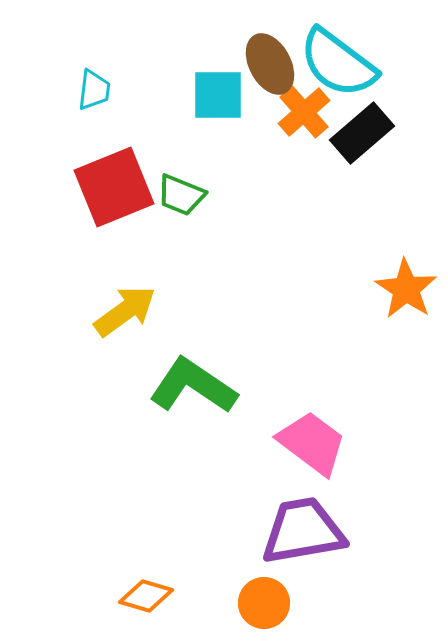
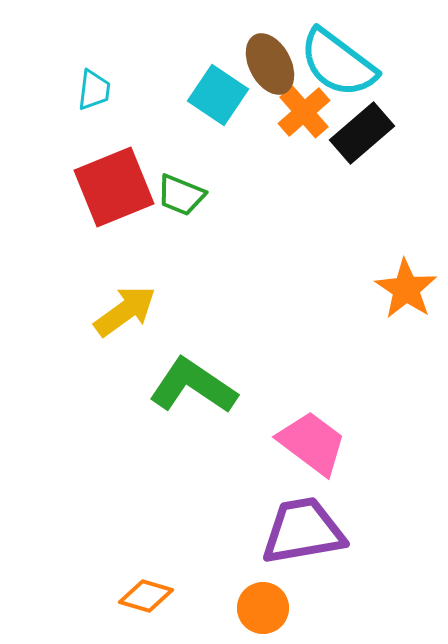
cyan square: rotated 34 degrees clockwise
orange circle: moved 1 px left, 5 px down
